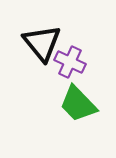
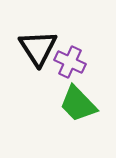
black triangle: moved 4 px left, 5 px down; rotated 6 degrees clockwise
